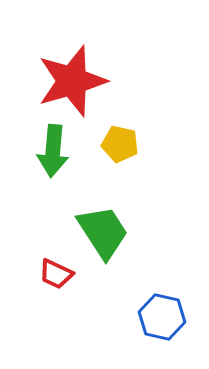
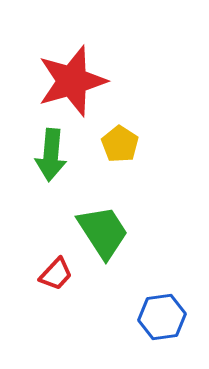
yellow pentagon: rotated 21 degrees clockwise
green arrow: moved 2 px left, 4 px down
red trapezoid: rotated 72 degrees counterclockwise
blue hexagon: rotated 21 degrees counterclockwise
